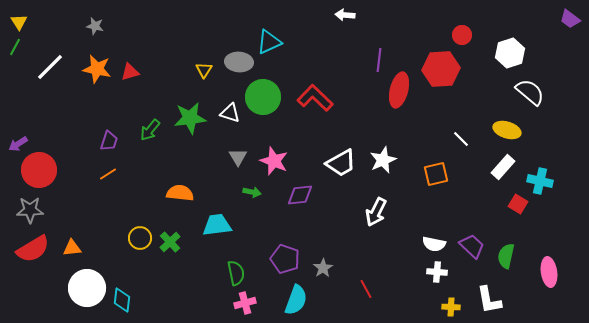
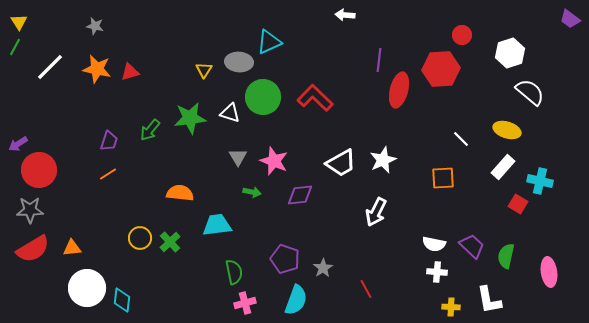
orange square at (436, 174): moved 7 px right, 4 px down; rotated 10 degrees clockwise
green semicircle at (236, 273): moved 2 px left, 1 px up
